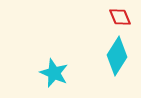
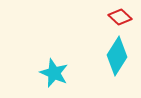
red diamond: rotated 25 degrees counterclockwise
